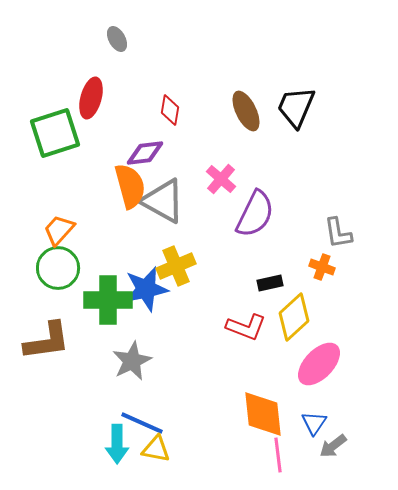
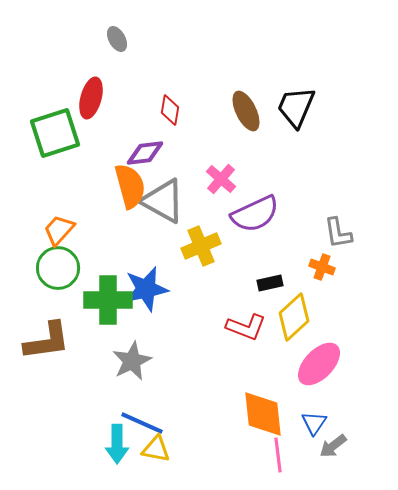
purple semicircle: rotated 39 degrees clockwise
yellow cross: moved 25 px right, 20 px up
